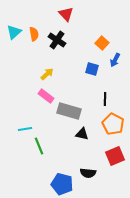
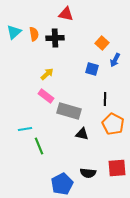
red triangle: rotated 35 degrees counterclockwise
black cross: moved 2 px left, 2 px up; rotated 36 degrees counterclockwise
red square: moved 2 px right, 12 px down; rotated 18 degrees clockwise
blue pentagon: rotated 30 degrees clockwise
